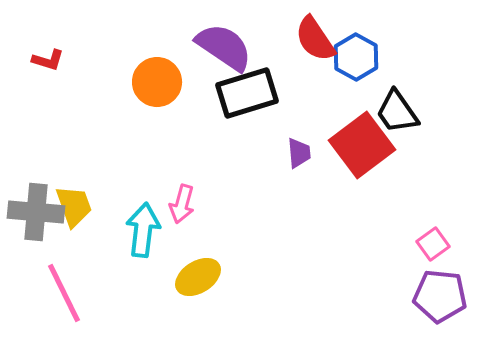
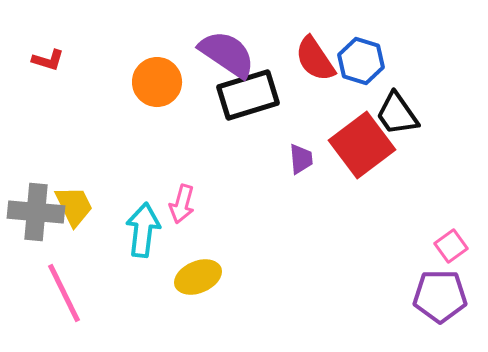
red semicircle: moved 20 px down
purple semicircle: moved 3 px right, 7 px down
blue hexagon: moved 5 px right, 4 px down; rotated 12 degrees counterclockwise
black rectangle: moved 1 px right, 2 px down
black trapezoid: moved 2 px down
purple trapezoid: moved 2 px right, 6 px down
yellow trapezoid: rotated 6 degrees counterclockwise
pink square: moved 18 px right, 2 px down
yellow ellipse: rotated 9 degrees clockwise
purple pentagon: rotated 6 degrees counterclockwise
